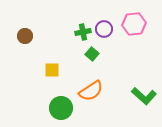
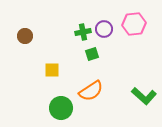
green square: rotated 32 degrees clockwise
